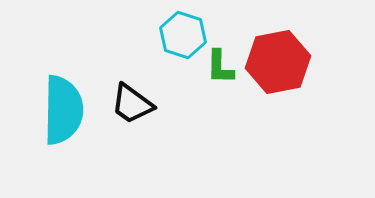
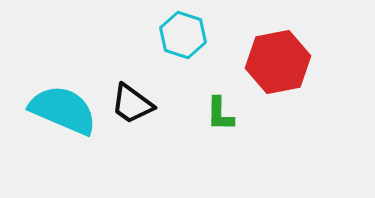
green L-shape: moved 47 px down
cyan semicircle: rotated 68 degrees counterclockwise
